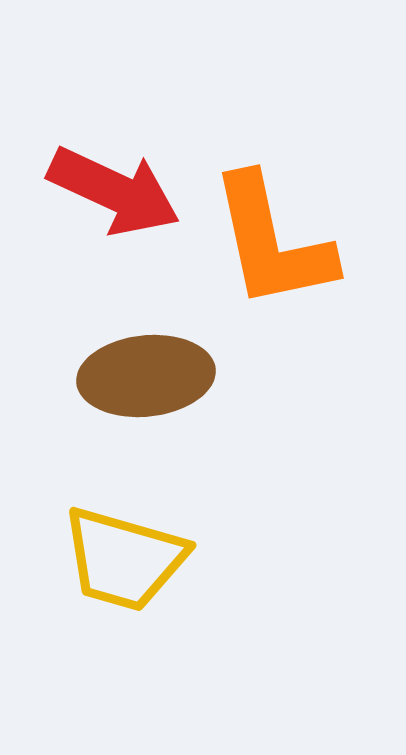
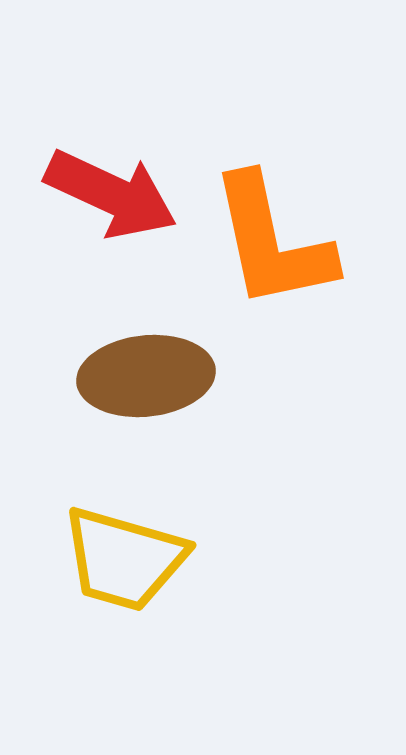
red arrow: moved 3 px left, 3 px down
